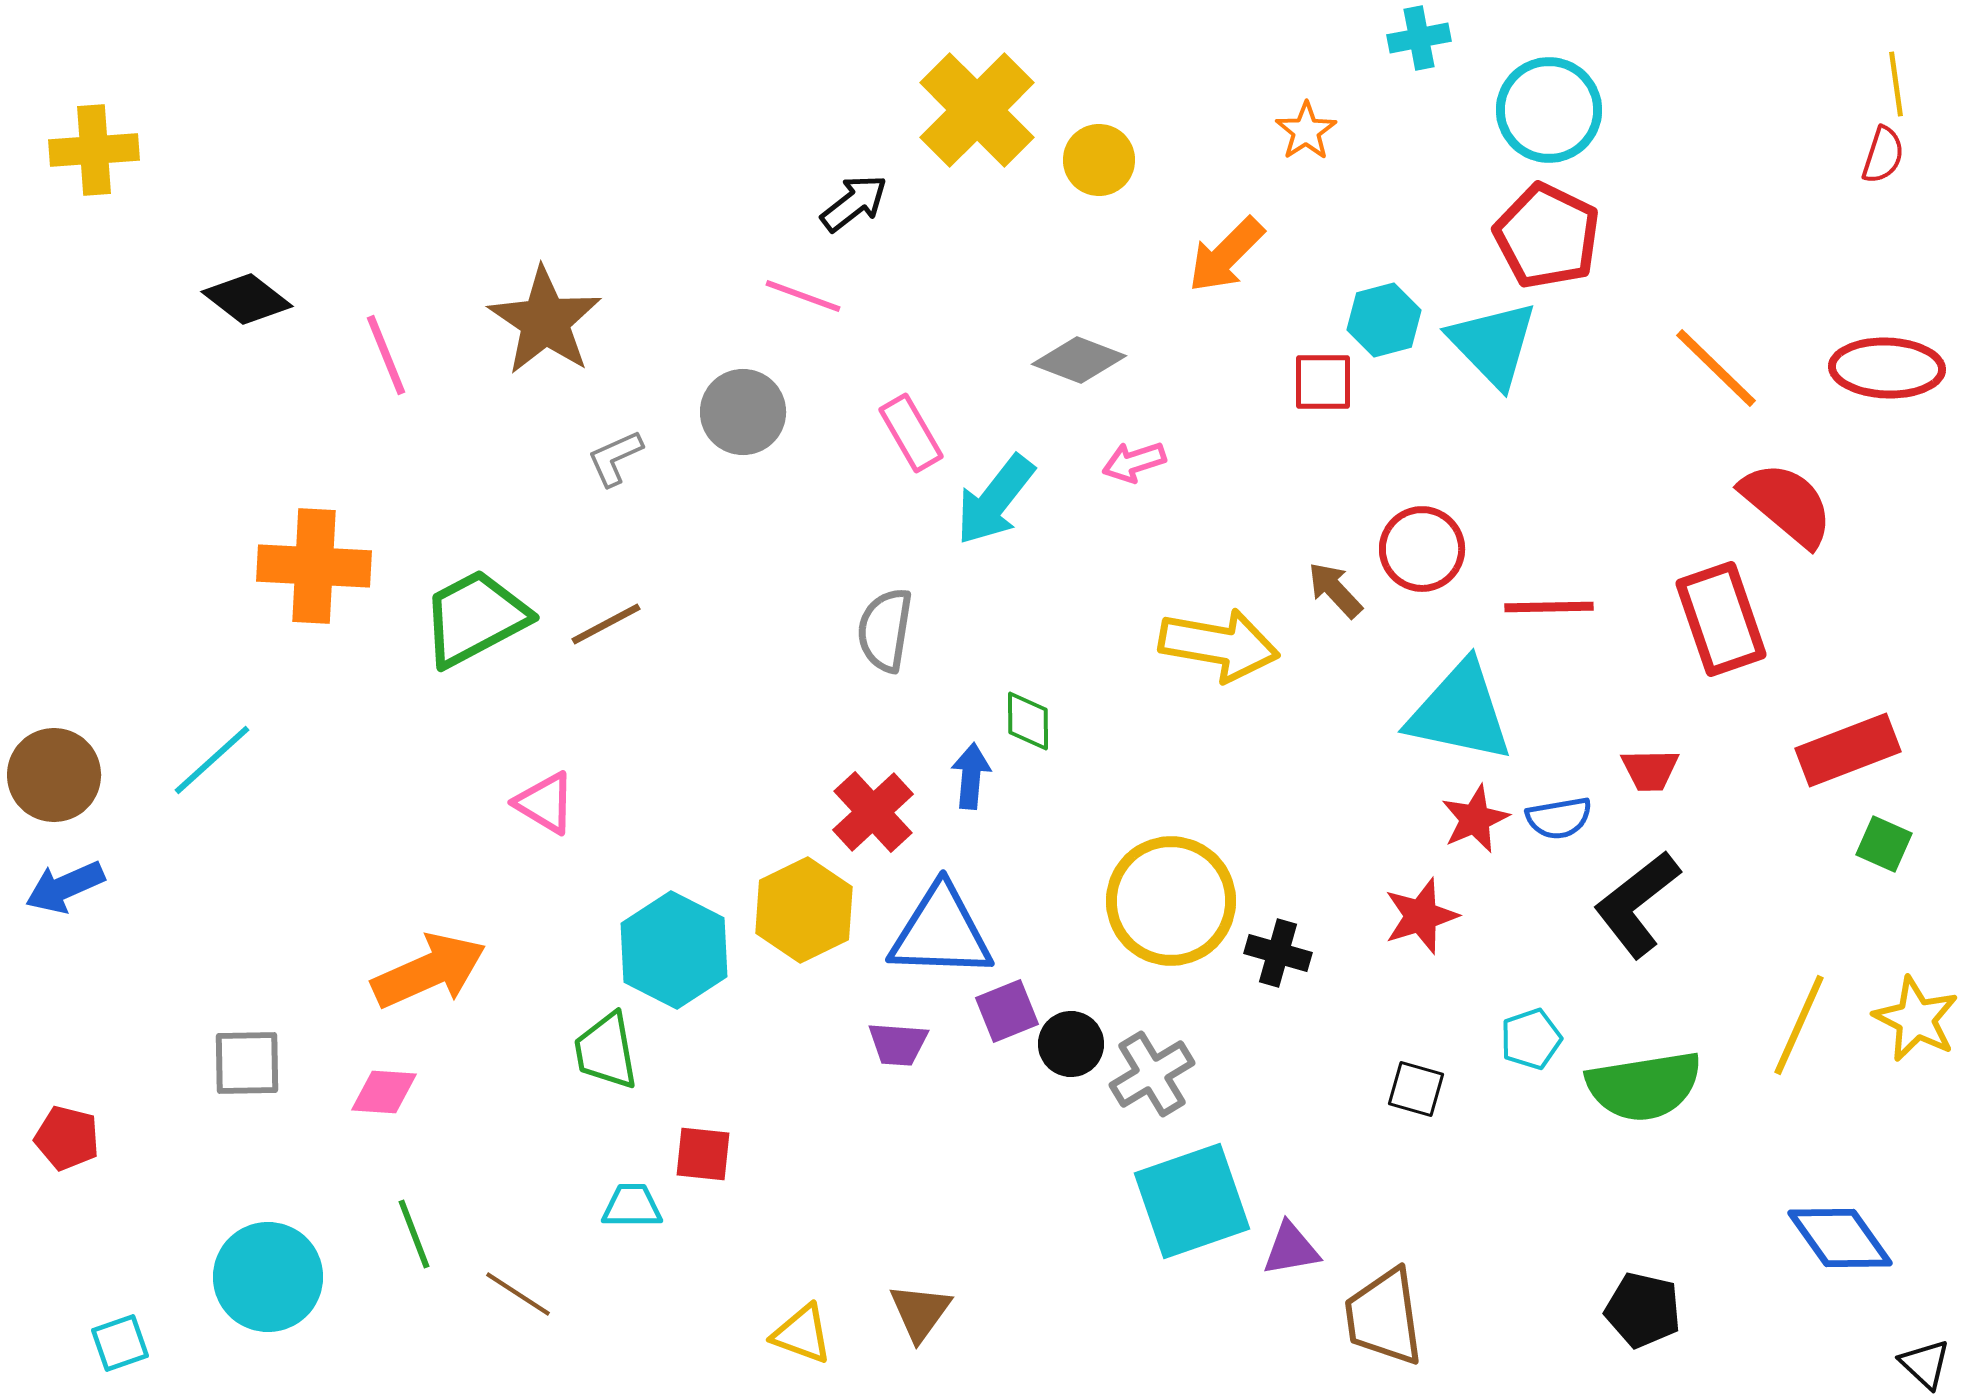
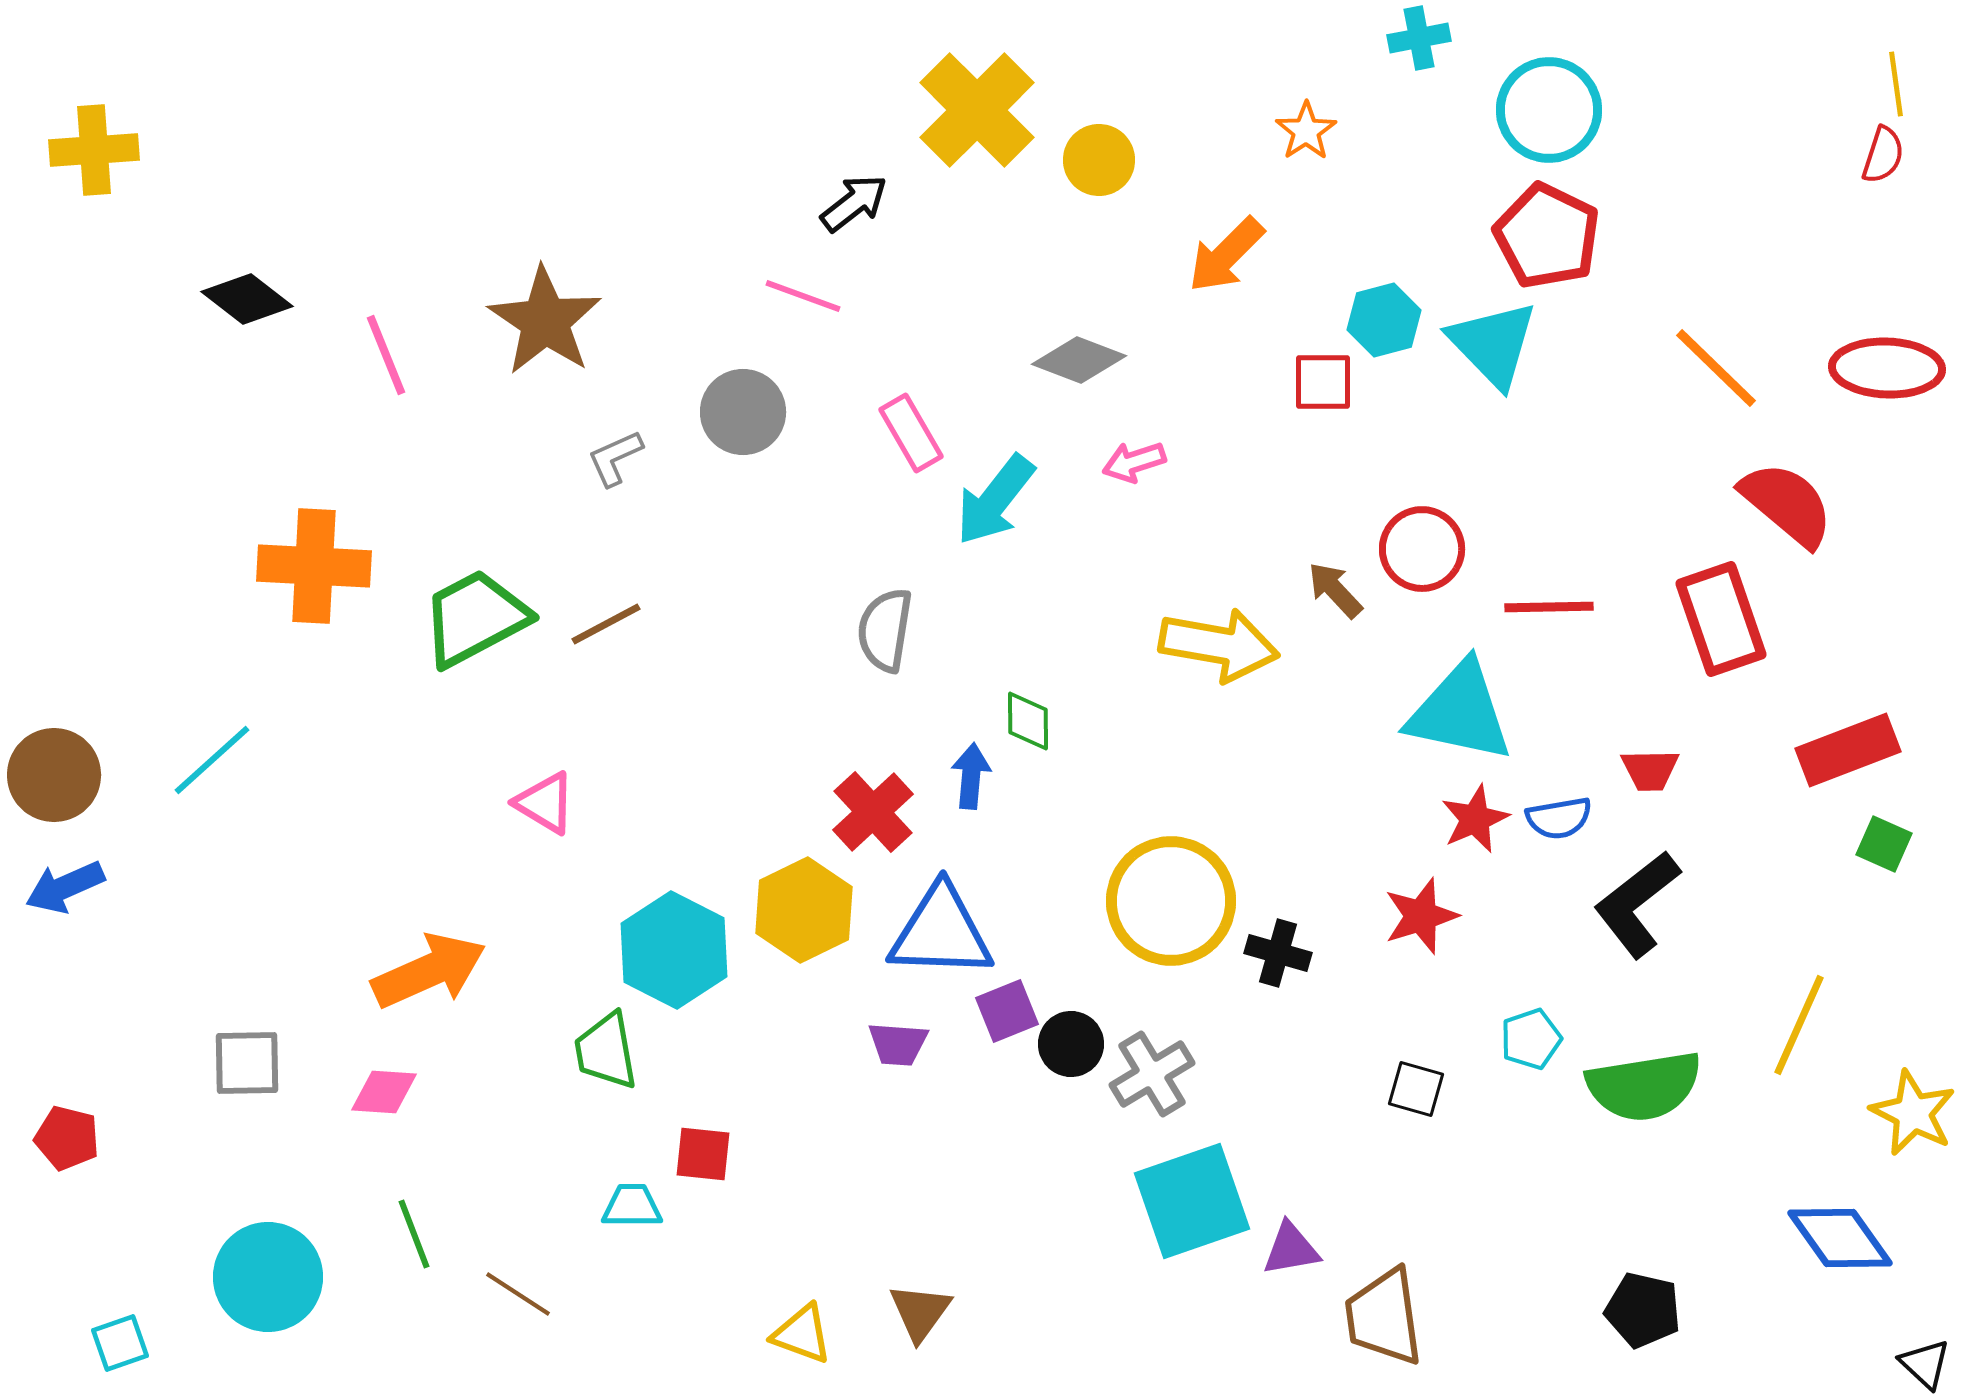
yellow star at (1916, 1019): moved 3 px left, 94 px down
